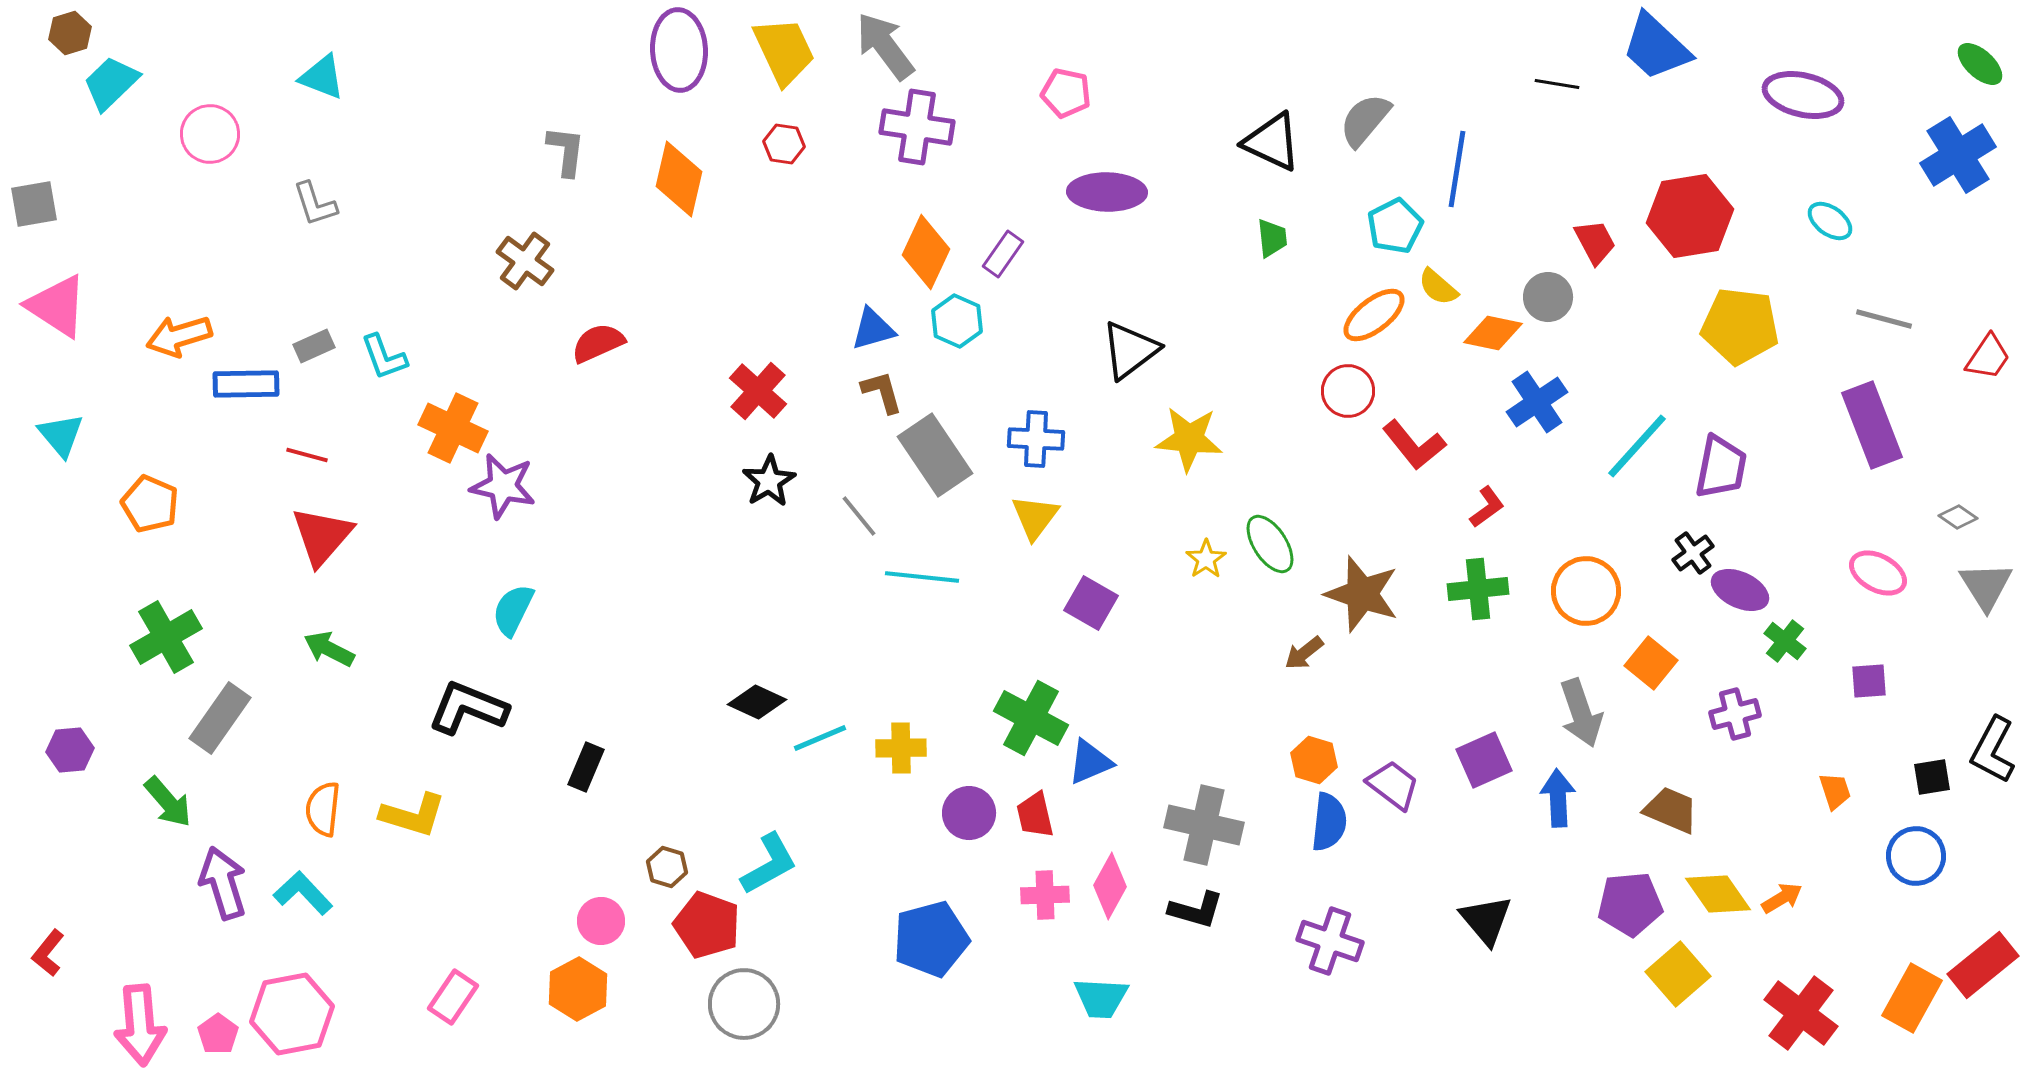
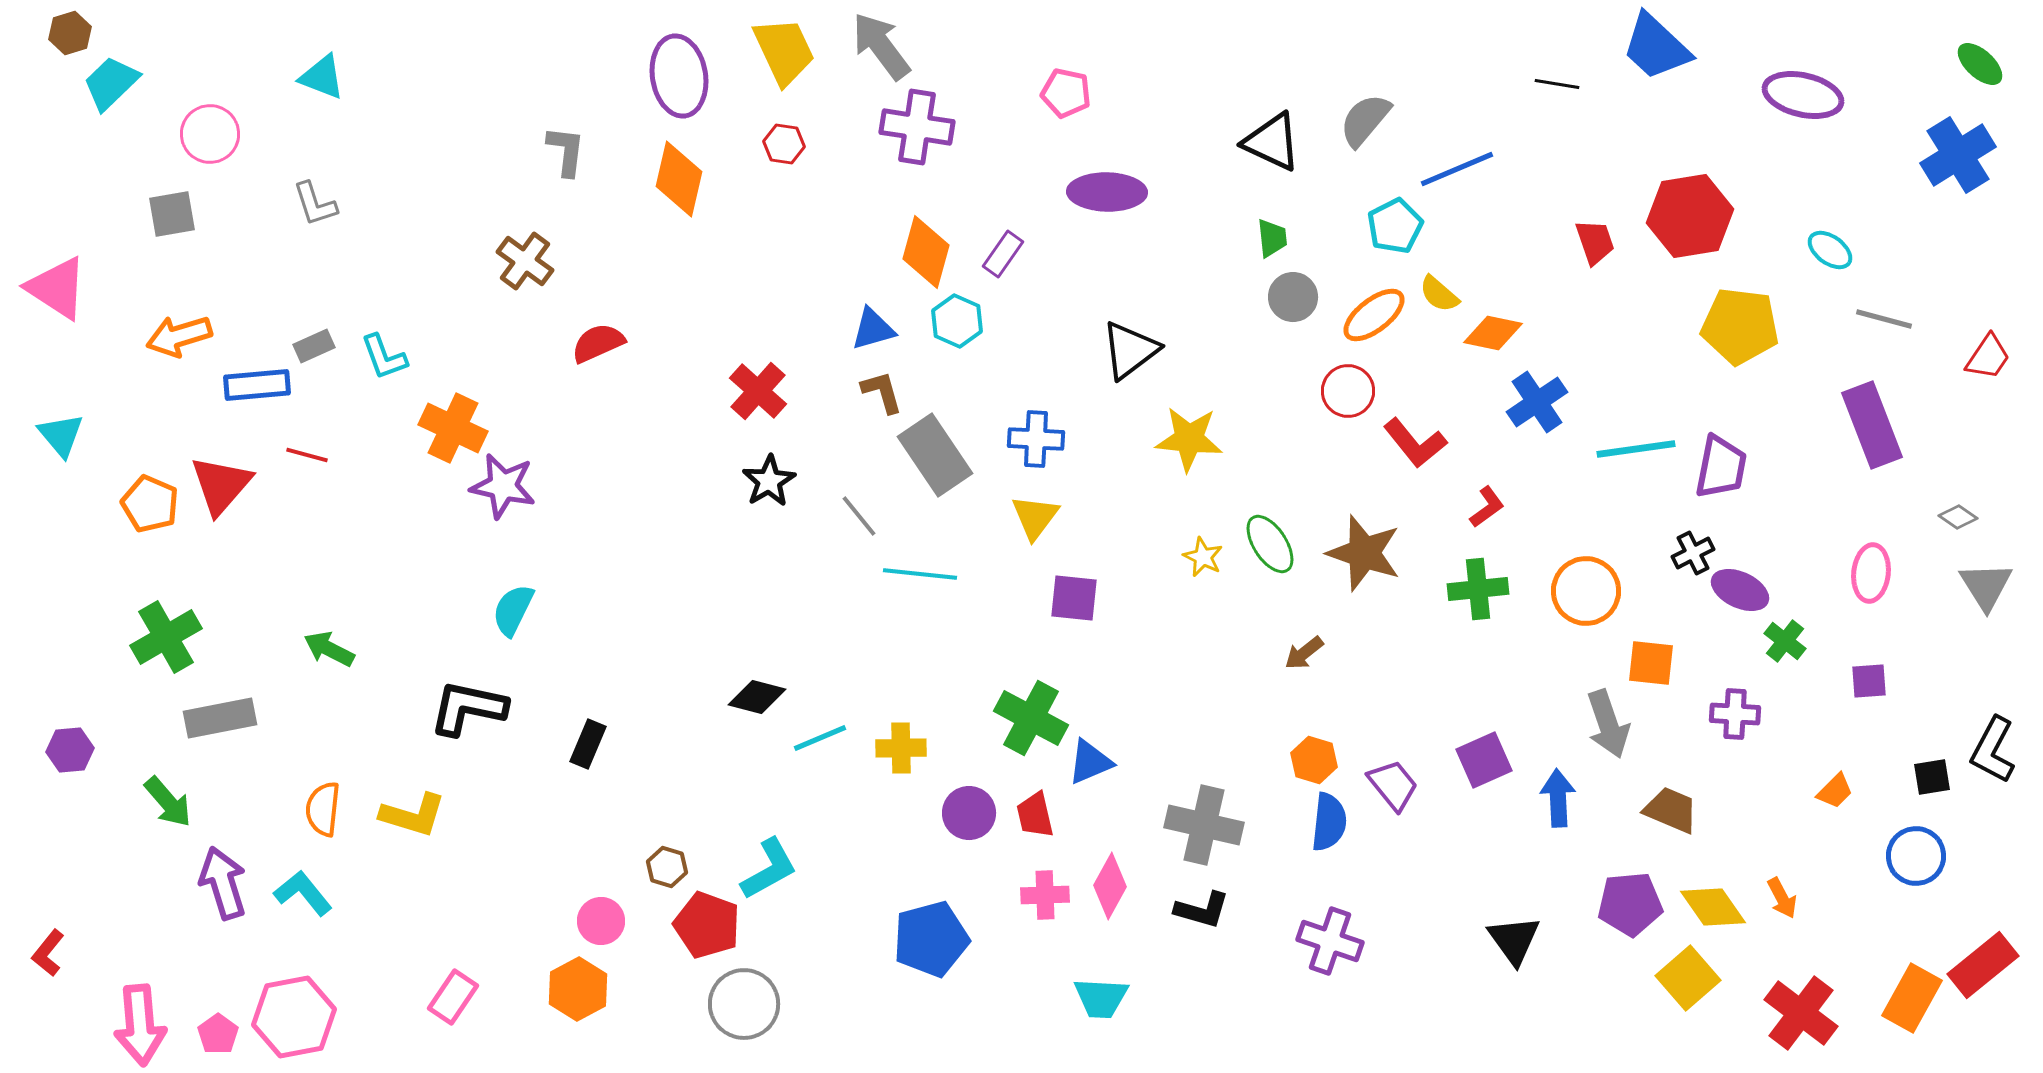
gray arrow at (885, 46): moved 4 px left
purple ellipse at (679, 50): moved 26 px down; rotated 6 degrees counterclockwise
blue line at (1457, 169): rotated 58 degrees clockwise
gray square at (34, 204): moved 138 px right, 10 px down
cyan ellipse at (1830, 221): moved 29 px down
red trapezoid at (1595, 242): rotated 9 degrees clockwise
orange diamond at (926, 252): rotated 10 degrees counterclockwise
yellow semicircle at (1438, 287): moved 1 px right, 7 px down
gray circle at (1548, 297): moved 255 px left
pink triangle at (57, 306): moved 18 px up
blue rectangle at (246, 384): moved 11 px right, 1 px down; rotated 4 degrees counterclockwise
red L-shape at (1414, 445): moved 1 px right, 2 px up
cyan line at (1637, 446): moved 1 px left, 3 px down; rotated 40 degrees clockwise
red triangle at (322, 536): moved 101 px left, 51 px up
black cross at (1693, 553): rotated 9 degrees clockwise
yellow star at (1206, 559): moved 3 px left, 2 px up; rotated 12 degrees counterclockwise
pink ellipse at (1878, 573): moved 7 px left; rotated 68 degrees clockwise
cyan line at (922, 577): moved 2 px left, 3 px up
brown star at (1362, 594): moved 2 px right, 41 px up
purple square at (1091, 603): moved 17 px left, 5 px up; rotated 24 degrees counterclockwise
orange square at (1651, 663): rotated 33 degrees counterclockwise
black diamond at (757, 702): moved 5 px up; rotated 10 degrees counterclockwise
black L-shape at (468, 708): rotated 10 degrees counterclockwise
gray arrow at (1581, 713): moved 27 px right, 11 px down
purple cross at (1735, 714): rotated 18 degrees clockwise
gray rectangle at (220, 718): rotated 44 degrees clockwise
black rectangle at (586, 767): moved 2 px right, 23 px up
purple trapezoid at (1393, 785): rotated 14 degrees clockwise
orange trapezoid at (1835, 791): rotated 63 degrees clockwise
cyan L-shape at (769, 864): moved 5 px down
cyan L-shape at (303, 893): rotated 4 degrees clockwise
yellow diamond at (1718, 894): moved 5 px left, 13 px down
orange arrow at (1782, 898): rotated 93 degrees clockwise
black L-shape at (1196, 910): moved 6 px right
black triangle at (1486, 920): moved 28 px right, 20 px down; rotated 4 degrees clockwise
yellow square at (1678, 974): moved 10 px right, 4 px down
pink hexagon at (292, 1014): moved 2 px right, 3 px down
